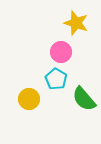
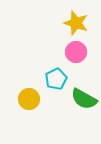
pink circle: moved 15 px right
cyan pentagon: rotated 15 degrees clockwise
green semicircle: rotated 20 degrees counterclockwise
